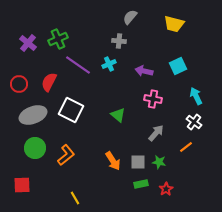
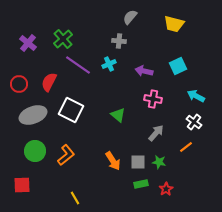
green cross: moved 5 px right; rotated 18 degrees counterclockwise
cyan arrow: rotated 36 degrees counterclockwise
green circle: moved 3 px down
